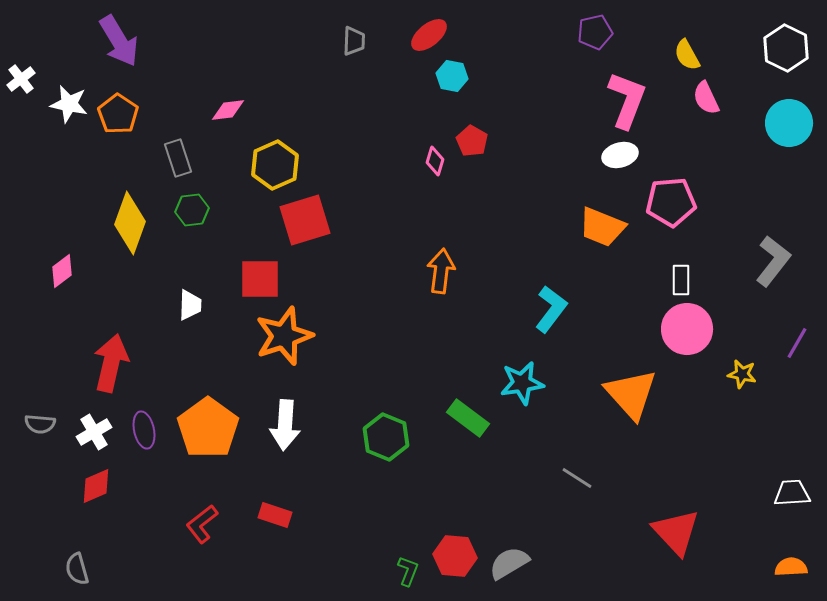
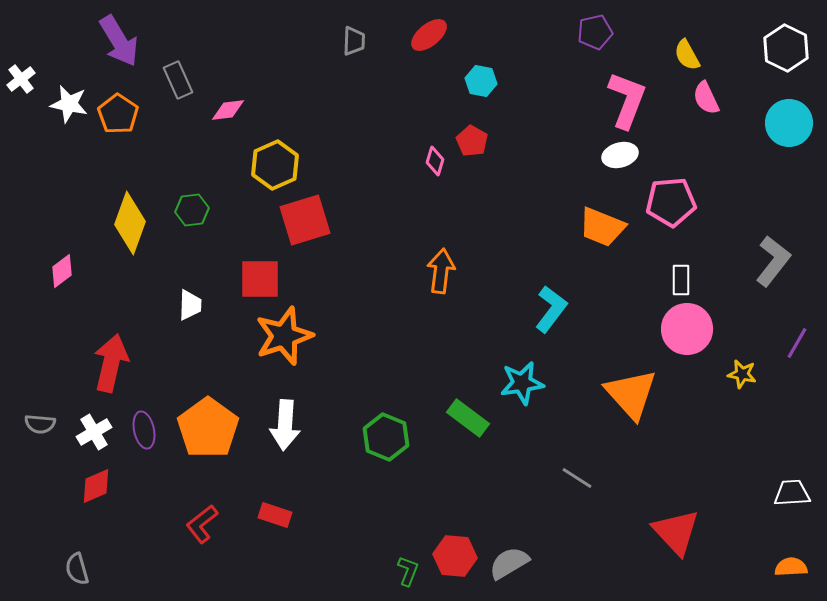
cyan hexagon at (452, 76): moved 29 px right, 5 px down
gray rectangle at (178, 158): moved 78 px up; rotated 6 degrees counterclockwise
